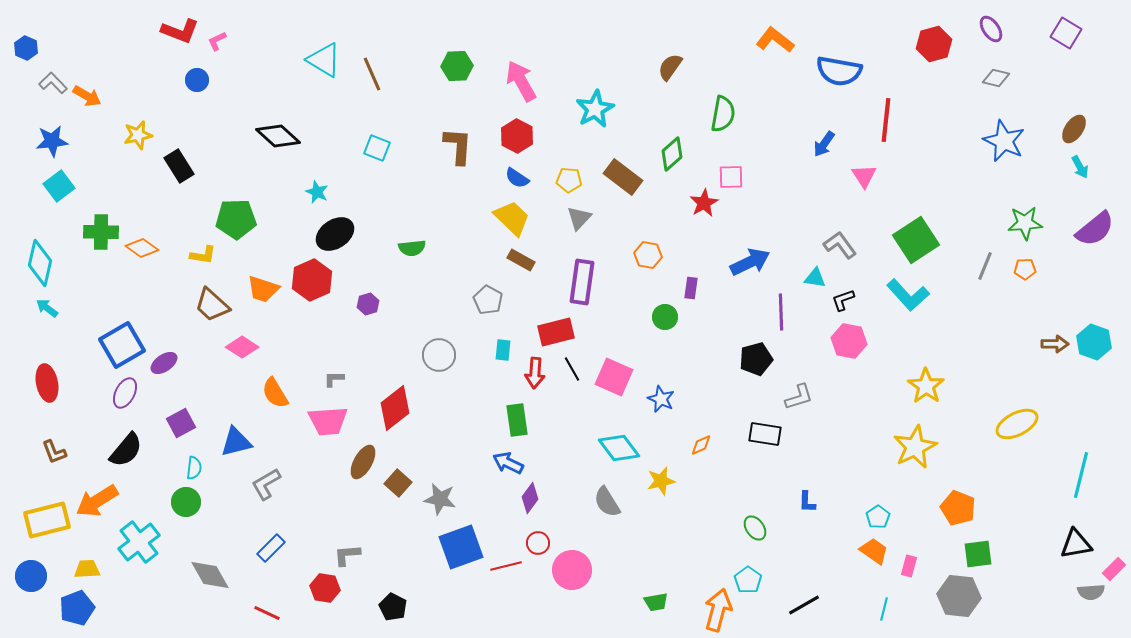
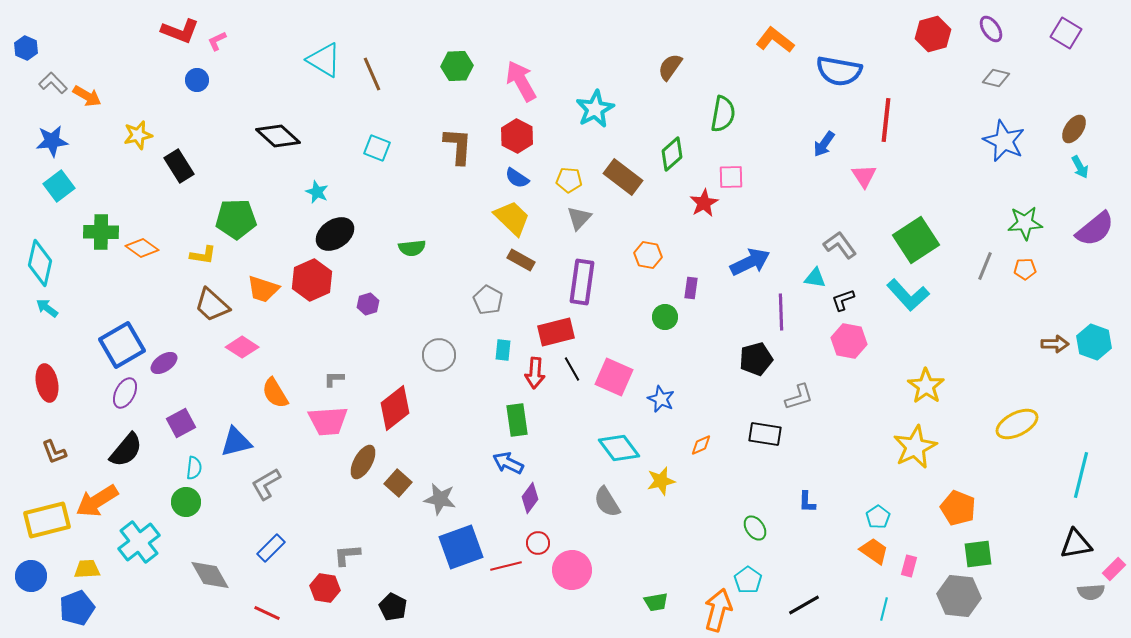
red hexagon at (934, 44): moved 1 px left, 10 px up
